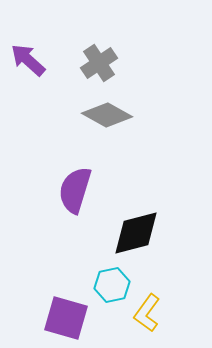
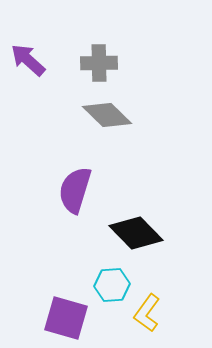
gray cross: rotated 33 degrees clockwise
gray diamond: rotated 15 degrees clockwise
black diamond: rotated 60 degrees clockwise
cyan hexagon: rotated 8 degrees clockwise
